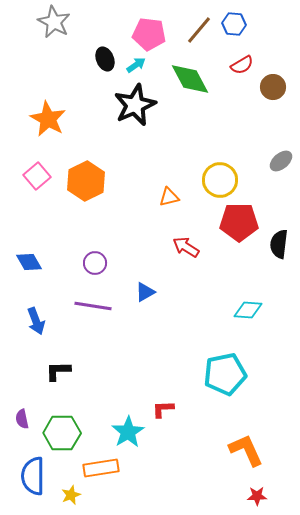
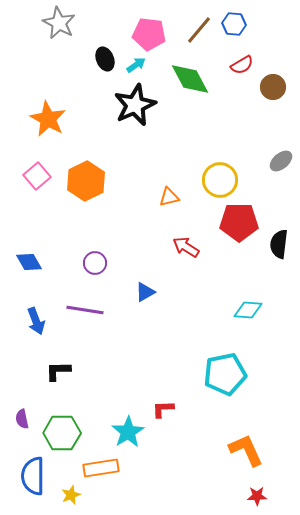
gray star: moved 5 px right, 1 px down
purple line: moved 8 px left, 4 px down
